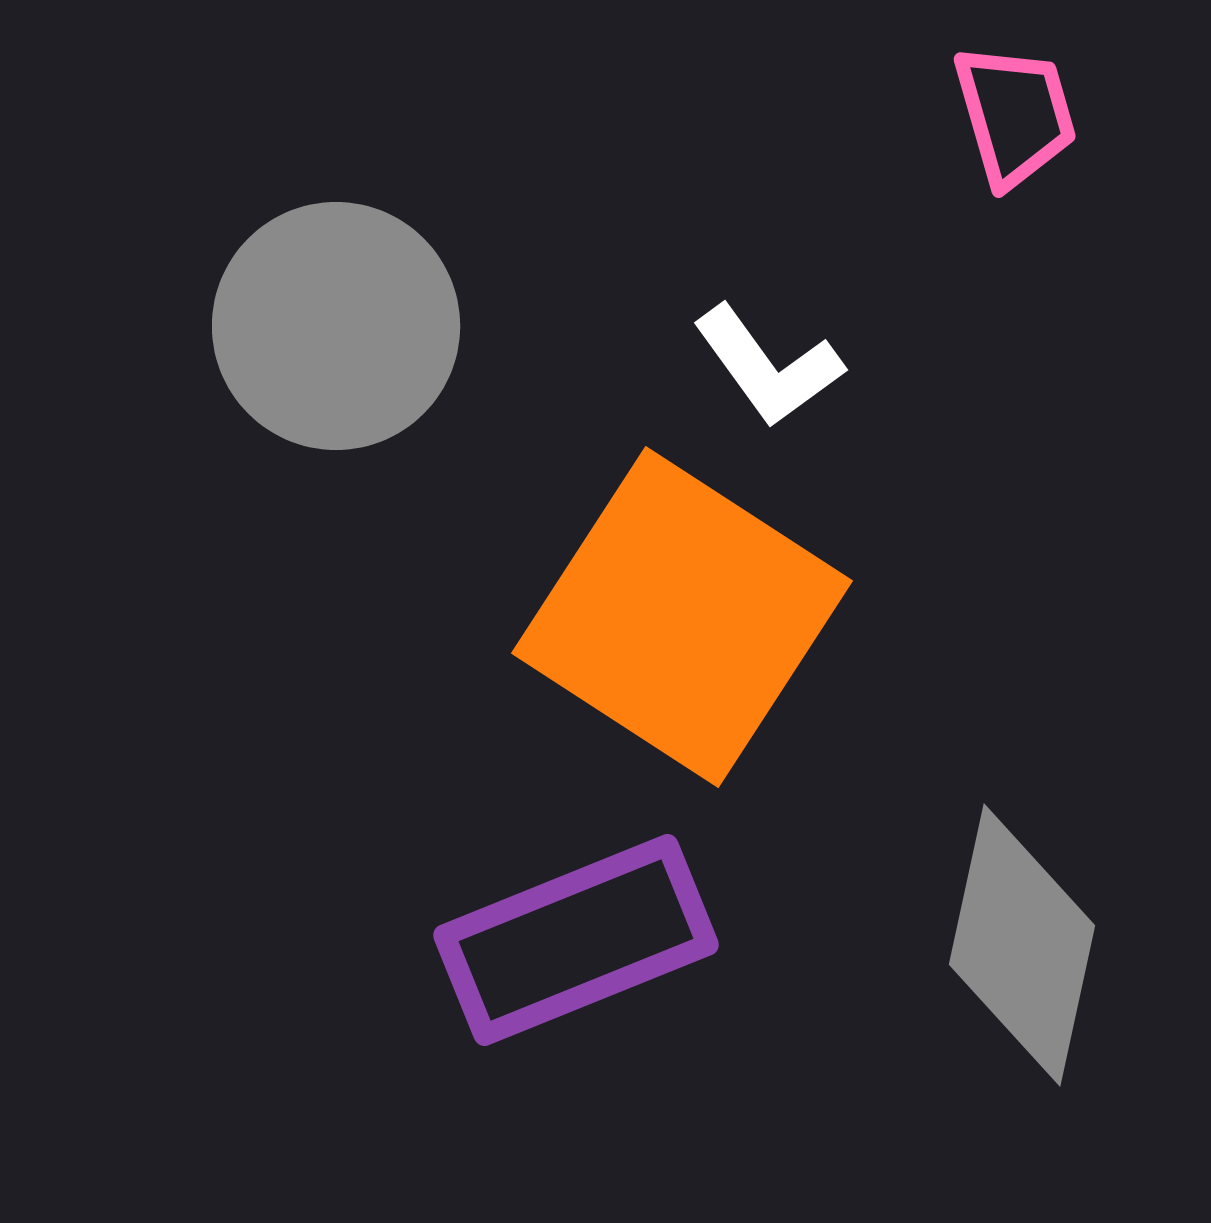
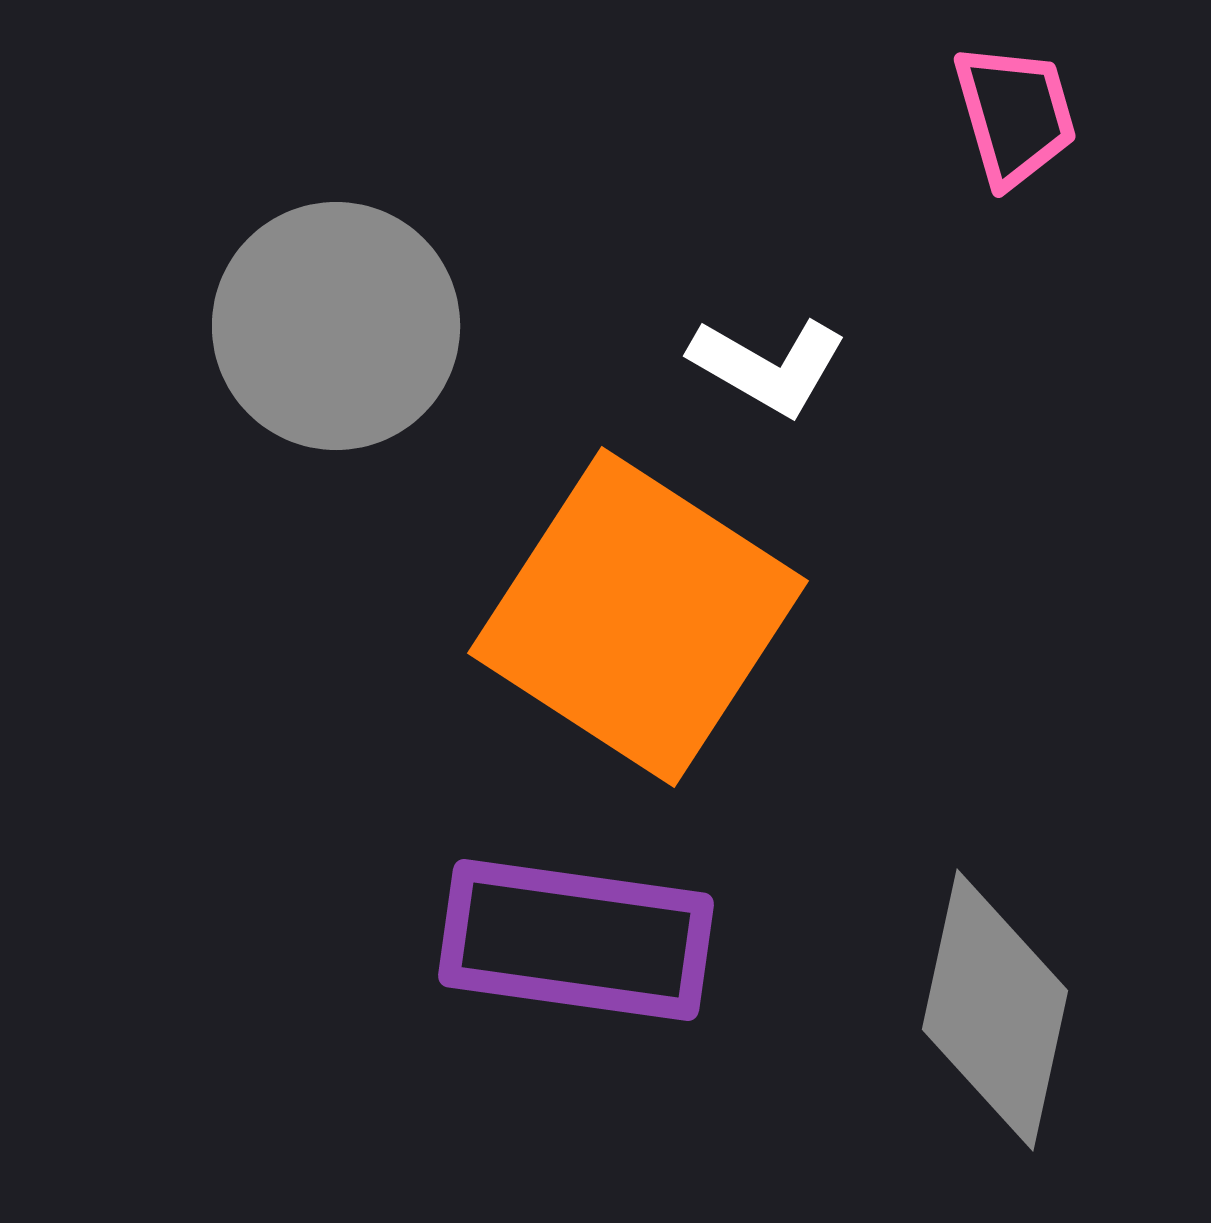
white L-shape: rotated 24 degrees counterclockwise
orange square: moved 44 px left
purple rectangle: rotated 30 degrees clockwise
gray diamond: moved 27 px left, 65 px down
